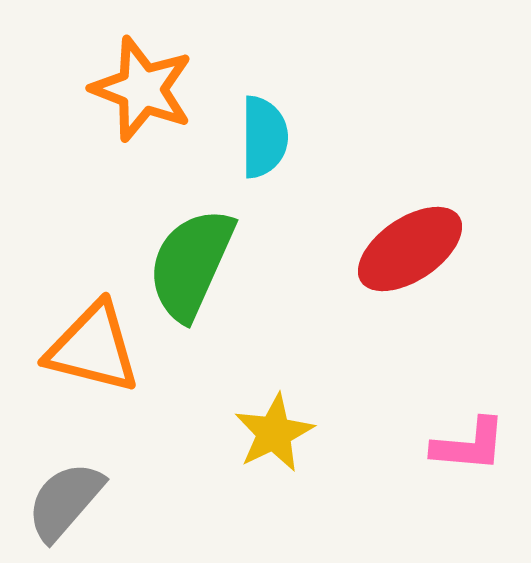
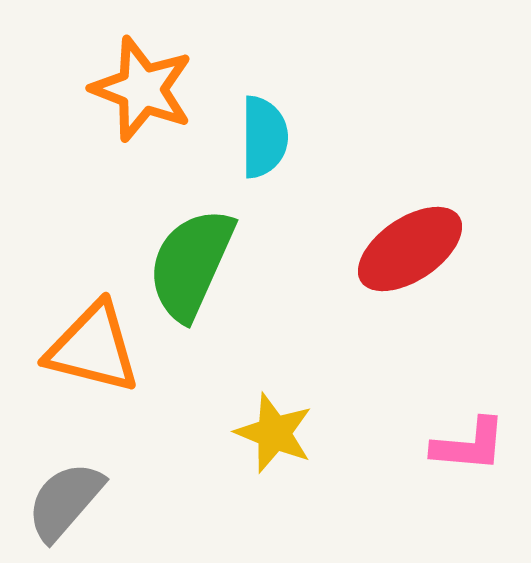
yellow star: rotated 24 degrees counterclockwise
